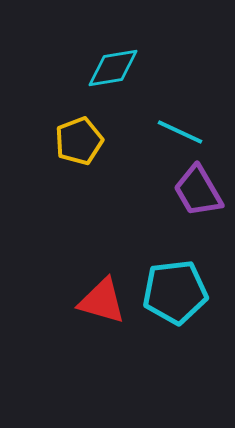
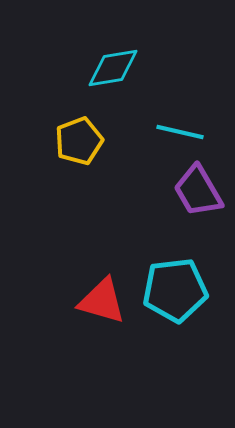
cyan line: rotated 12 degrees counterclockwise
cyan pentagon: moved 2 px up
